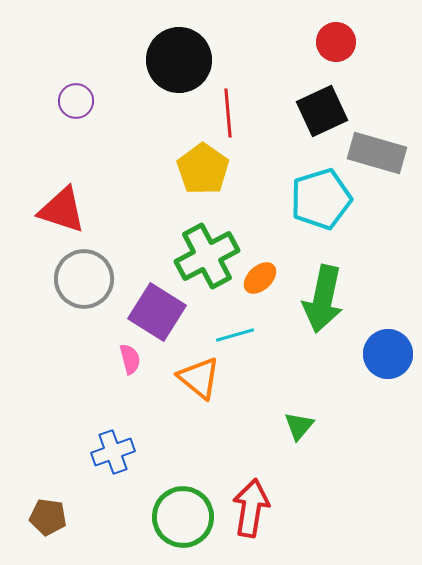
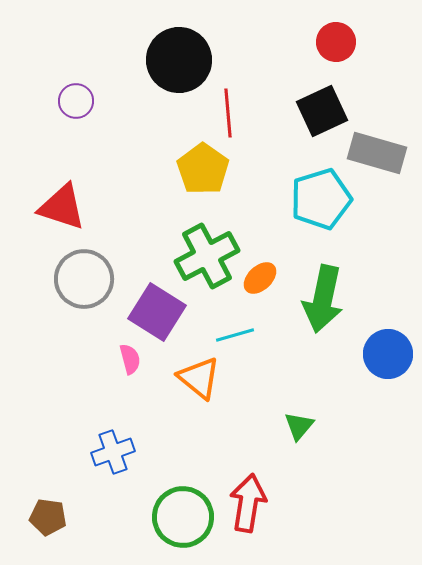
red triangle: moved 3 px up
red arrow: moved 3 px left, 5 px up
